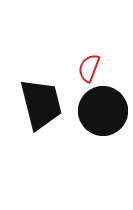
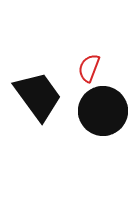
black trapezoid: moved 3 px left, 8 px up; rotated 22 degrees counterclockwise
